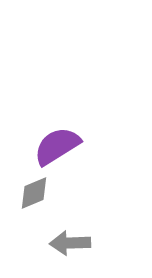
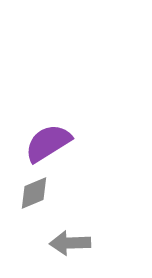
purple semicircle: moved 9 px left, 3 px up
